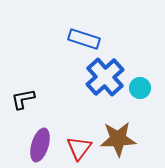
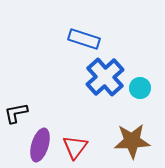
black L-shape: moved 7 px left, 14 px down
brown star: moved 14 px right, 2 px down
red triangle: moved 4 px left, 1 px up
